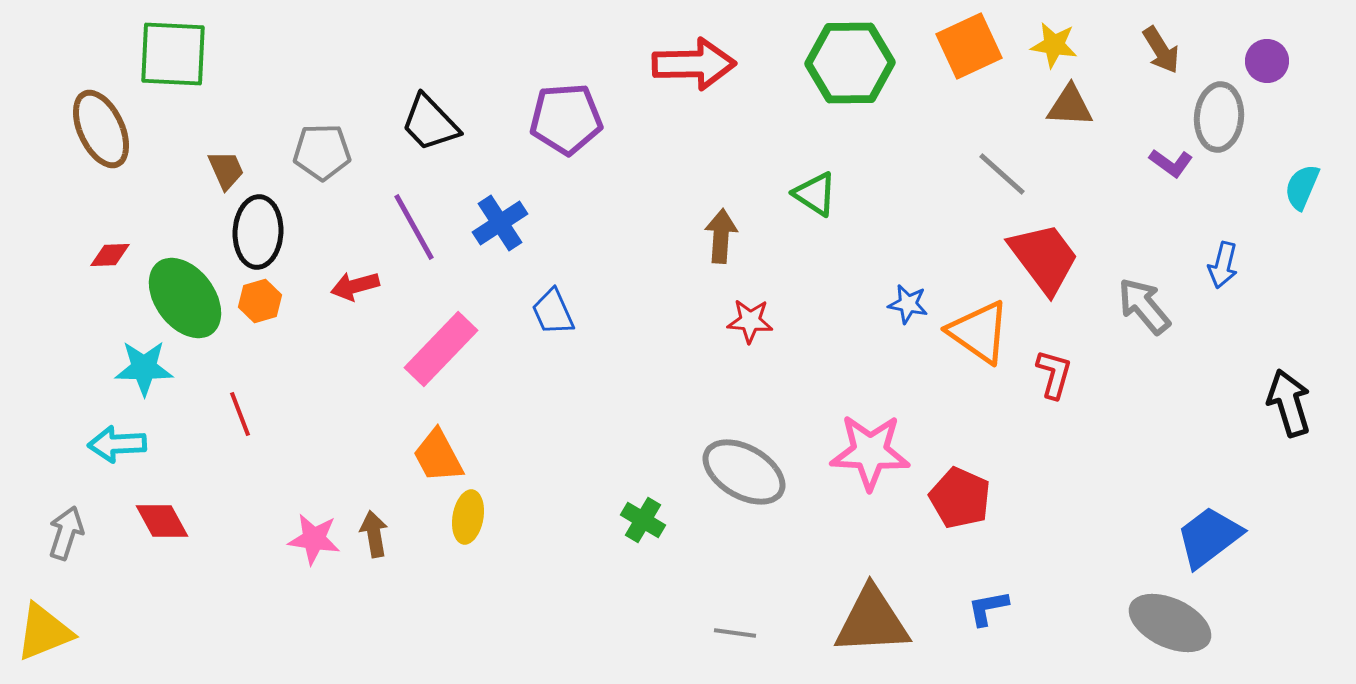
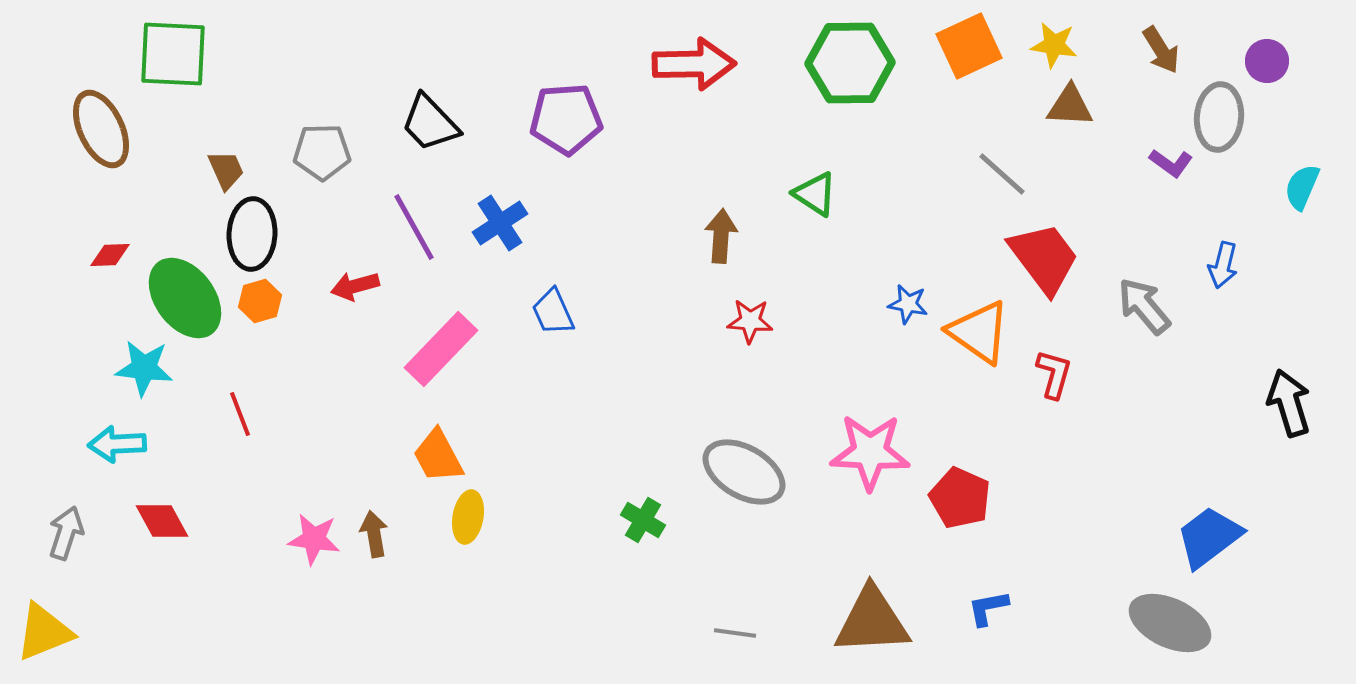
black ellipse at (258, 232): moved 6 px left, 2 px down
cyan star at (144, 368): rotated 6 degrees clockwise
